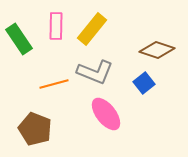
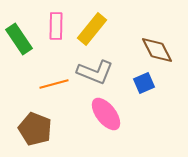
brown diamond: rotated 44 degrees clockwise
blue square: rotated 15 degrees clockwise
